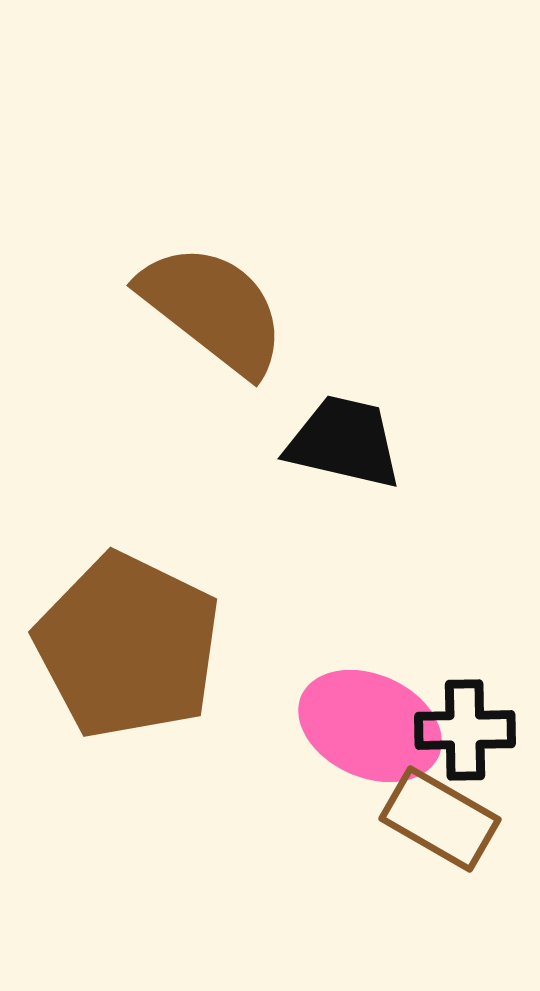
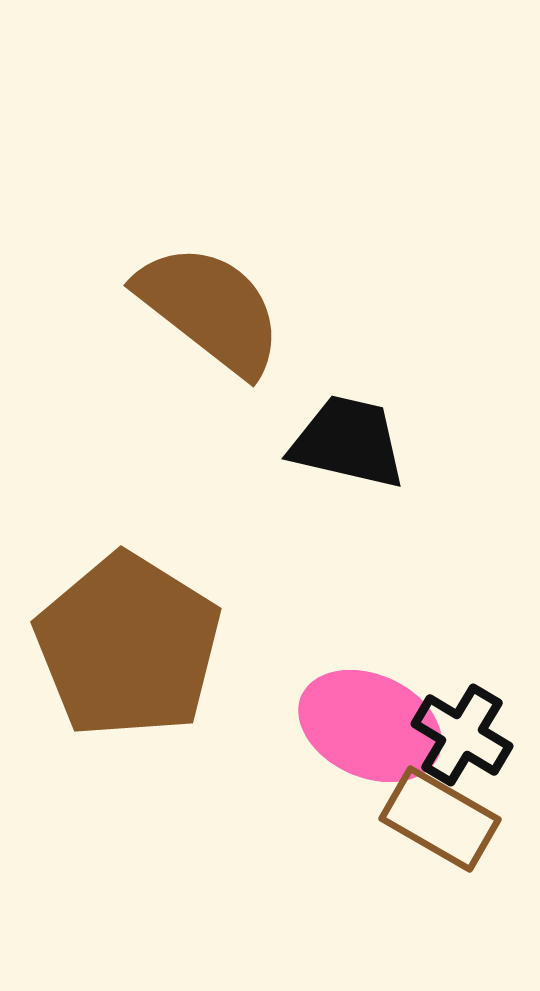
brown semicircle: moved 3 px left
black trapezoid: moved 4 px right
brown pentagon: rotated 6 degrees clockwise
black cross: moved 3 px left, 5 px down; rotated 32 degrees clockwise
